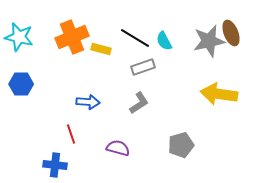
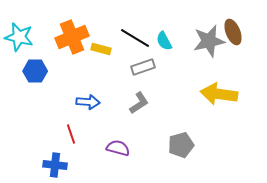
brown ellipse: moved 2 px right, 1 px up
blue hexagon: moved 14 px right, 13 px up
